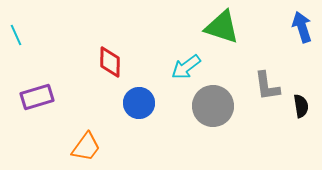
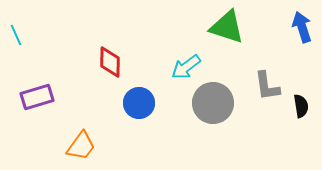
green triangle: moved 5 px right
gray circle: moved 3 px up
orange trapezoid: moved 5 px left, 1 px up
